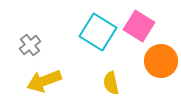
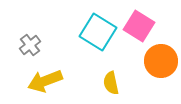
yellow arrow: moved 1 px right
